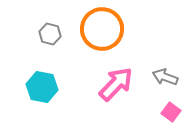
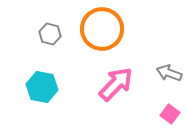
gray arrow: moved 4 px right, 4 px up
pink square: moved 1 px left, 2 px down
